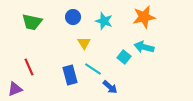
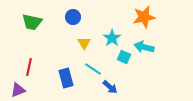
cyan star: moved 8 px right, 17 px down; rotated 18 degrees clockwise
cyan square: rotated 16 degrees counterclockwise
red line: rotated 36 degrees clockwise
blue rectangle: moved 4 px left, 3 px down
purple triangle: moved 3 px right, 1 px down
